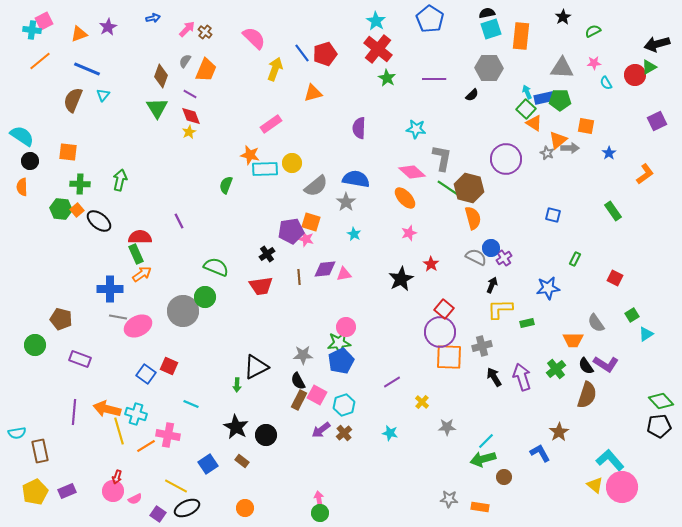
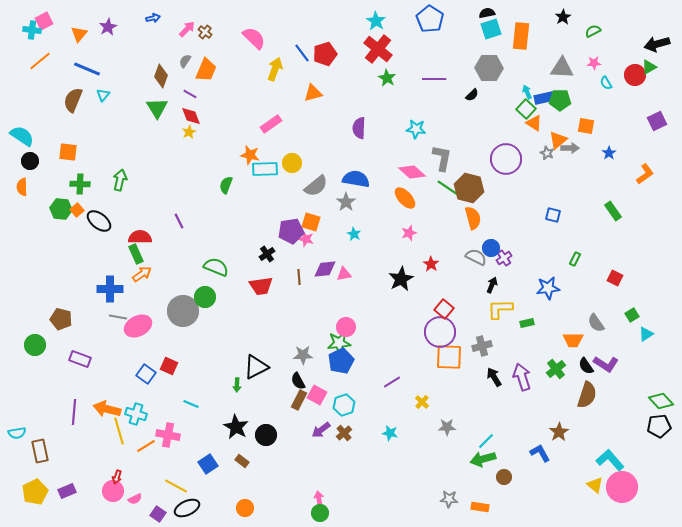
orange triangle at (79, 34): rotated 30 degrees counterclockwise
